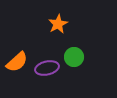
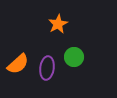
orange semicircle: moved 1 px right, 2 px down
purple ellipse: rotated 70 degrees counterclockwise
